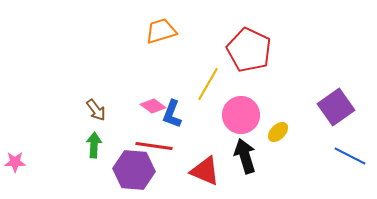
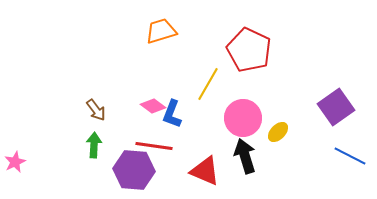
pink circle: moved 2 px right, 3 px down
pink star: rotated 25 degrees counterclockwise
